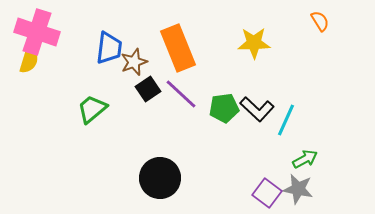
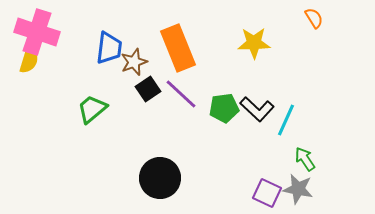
orange semicircle: moved 6 px left, 3 px up
green arrow: rotated 95 degrees counterclockwise
purple square: rotated 12 degrees counterclockwise
